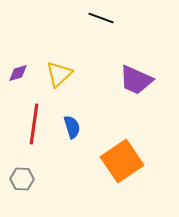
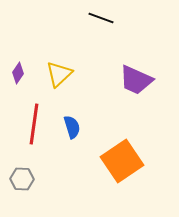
purple diamond: rotated 40 degrees counterclockwise
